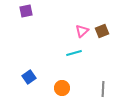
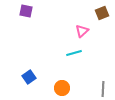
purple square: rotated 24 degrees clockwise
brown square: moved 18 px up
